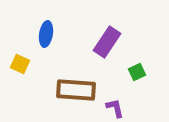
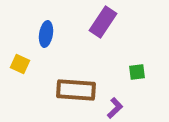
purple rectangle: moved 4 px left, 20 px up
green square: rotated 18 degrees clockwise
purple L-shape: rotated 60 degrees clockwise
